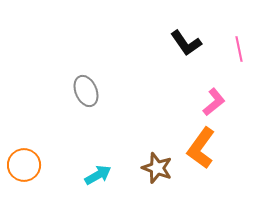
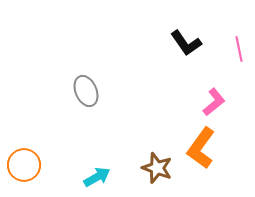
cyan arrow: moved 1 px left, 2 px down
